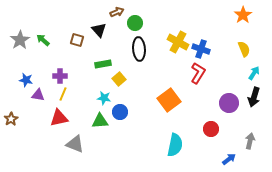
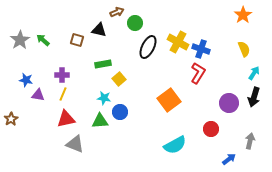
black triangle: rotated 35 degrees counterclockwise
black ellipse: moved 9 px right, 2 px up; rotated 30 degrees clockwise
purple cross: moved 2 px right, 1 px up
red triangle: moved 7 px right, 1 px down
cyan semicircle: rotated 50 degrees clockwise
